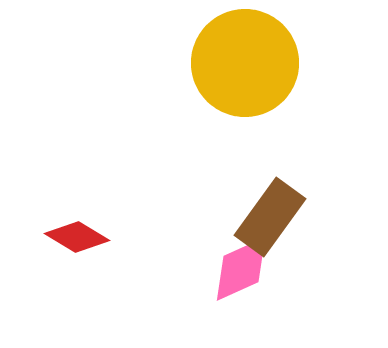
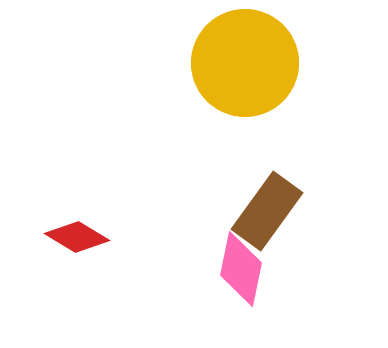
brown rectangle: moved 3 px left, 6 px up
pink diamond: rotated 54 degrees counterclockwise
